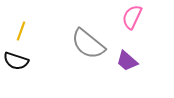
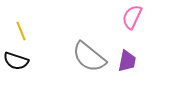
yellow line: rotated 42 degrees counterclockwise
gray semicircle: moved 1 px right, 13 px down
purple trapezoid: rotated 120 degrees counterclockwise
